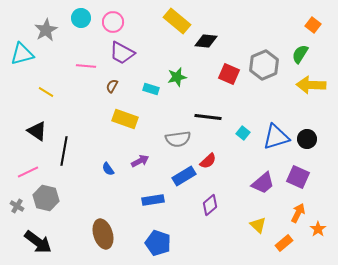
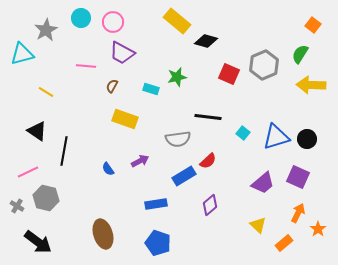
black diamond at (206, 41): rotated 10 degrees clockwise
blue rectangle at (153, 200): moved 3 px right, 4 px down
